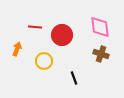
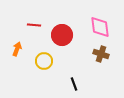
red line: moved 1 px left, 2 px up
black line: moved 6 px down
